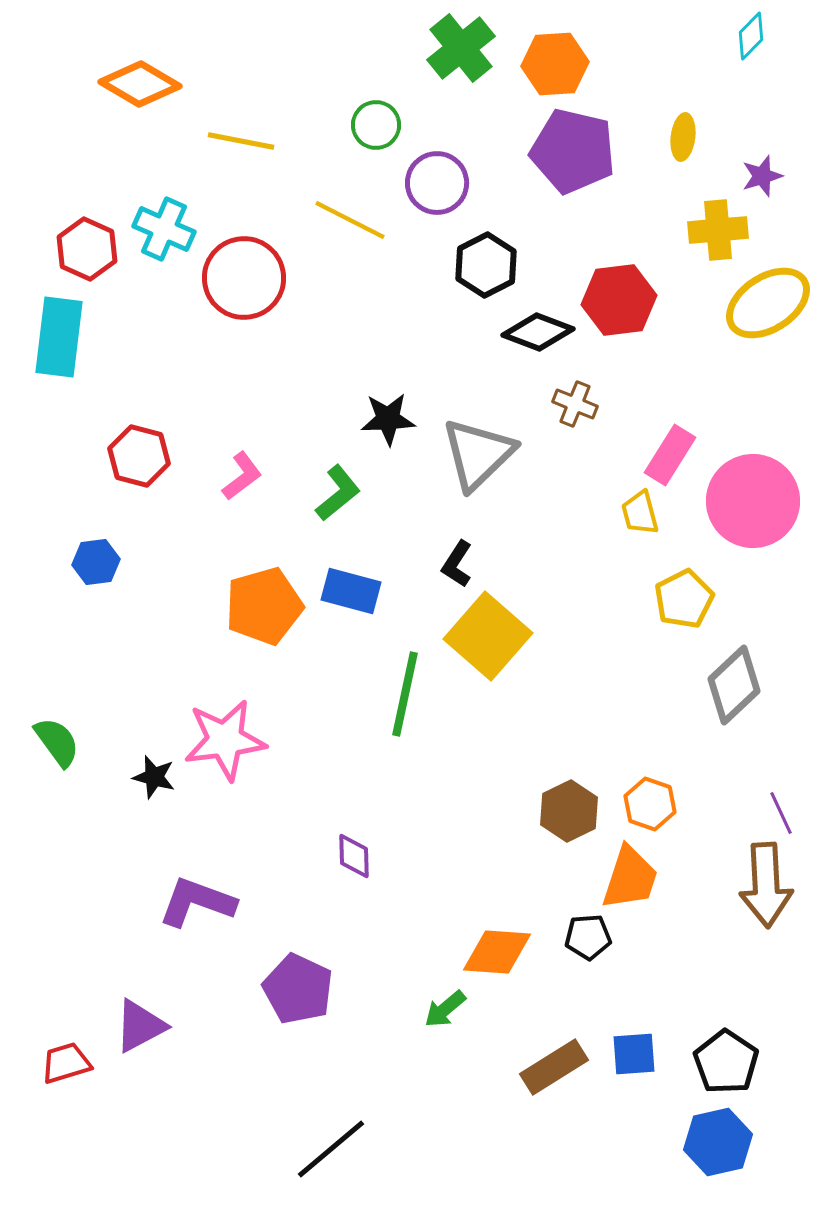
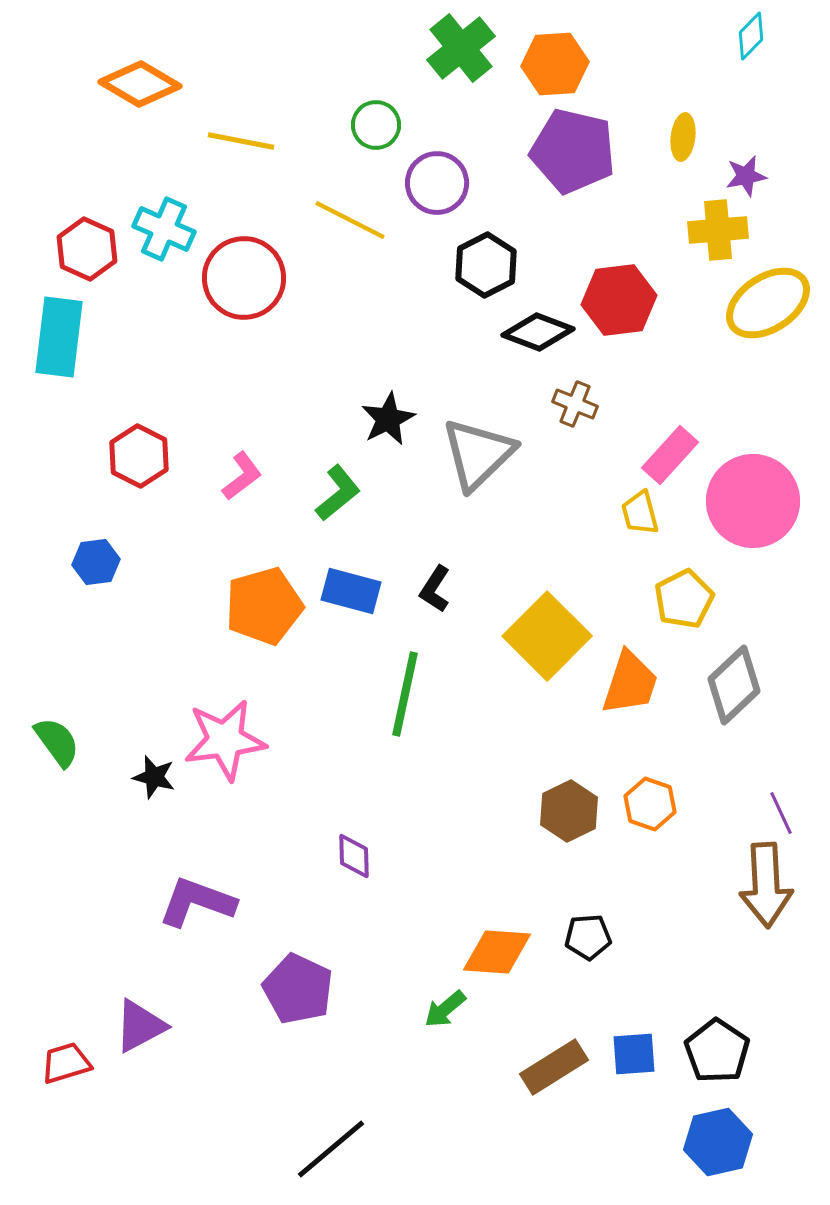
purple star at (762, 176): moved 16 px left; rotated 6 degrees clockwise
black star at (388, 419): rotated 24 degrees counterclockwise
pink rectangle at (670, 455): rotated 10 degrees clockwise
red hexagon at (139, 456): rotated 12 degrees clockwise
black L-shape at (457, 564): moved 22 px left, 25 px down
yellow square at (488, 636): moved 59 px right; rotated 4 degrees clockwise
orange trapezoid at (630, 878): moved 195 px up
black pentagon at (726, 1062): moved 9 px left, 11 px up
